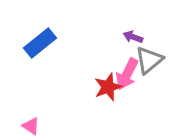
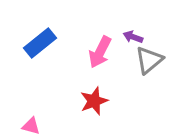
pink arrow: moved 27 px left, 22 px up
red star: moved 14 px left, 14 px down
pink triangle: rotated 18 degrees counterclockwise
